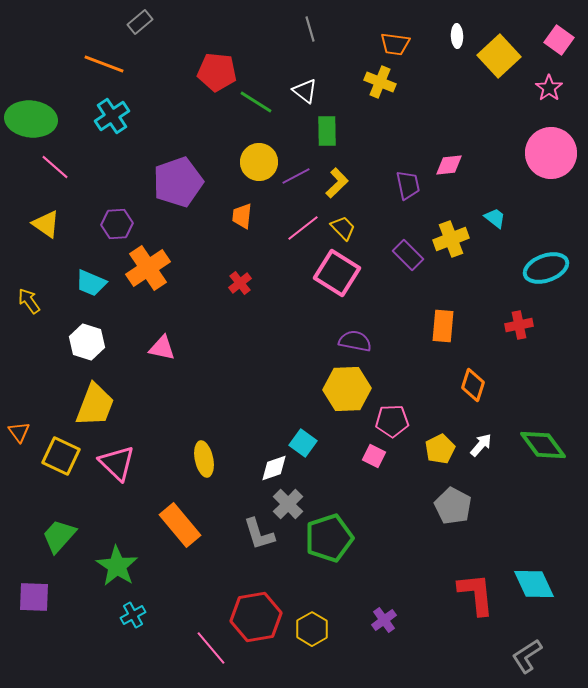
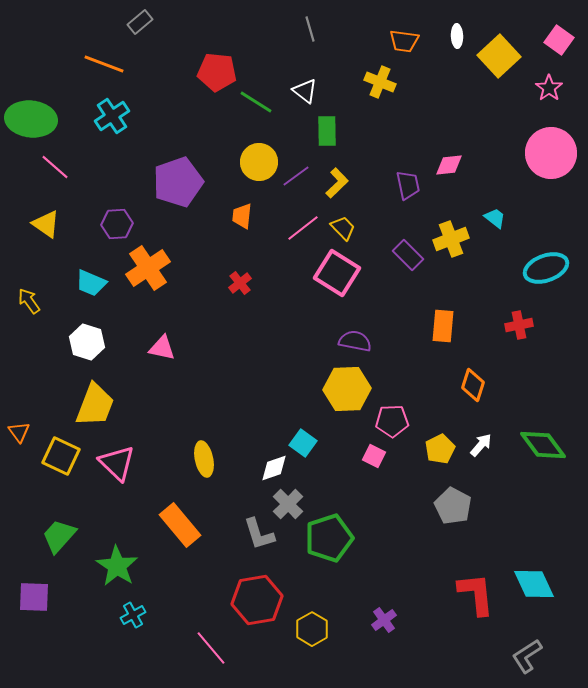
orange trapezoid at (395, 44): moved 9 px right, 3 px up
purple line at (296, 176): rotated 8 degrees counterclockwise
red hexagon at (256, 617): moved 1 px right, 17 px up
